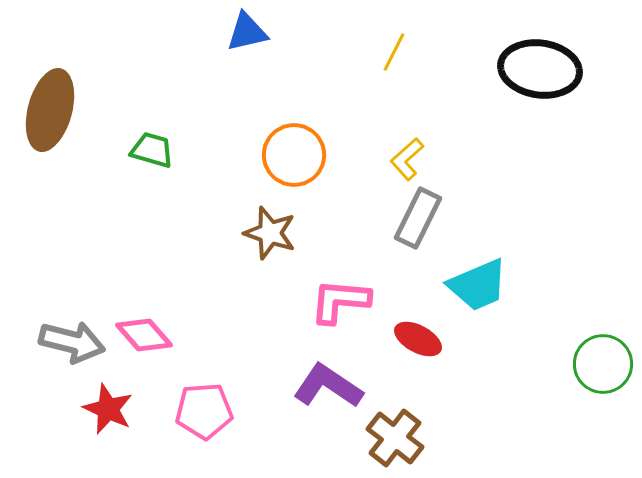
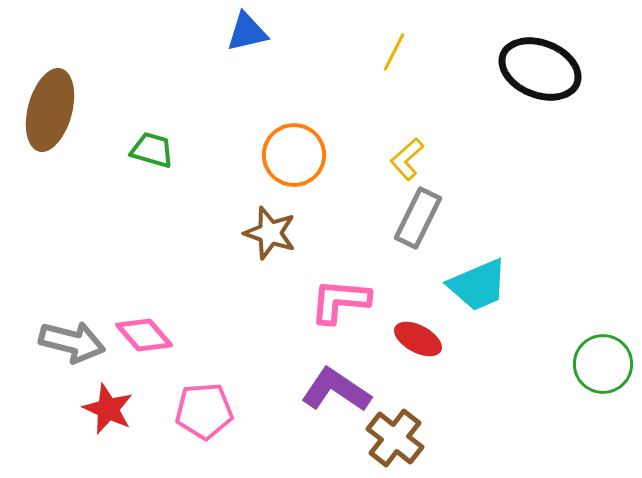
black ellipse: rotated 14 degrees clockwise
purple L-shape: moved 8 px right, 4 px down
